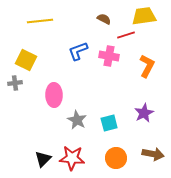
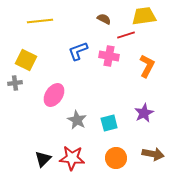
pink ellipse: rotated 35 degrees clockwise
